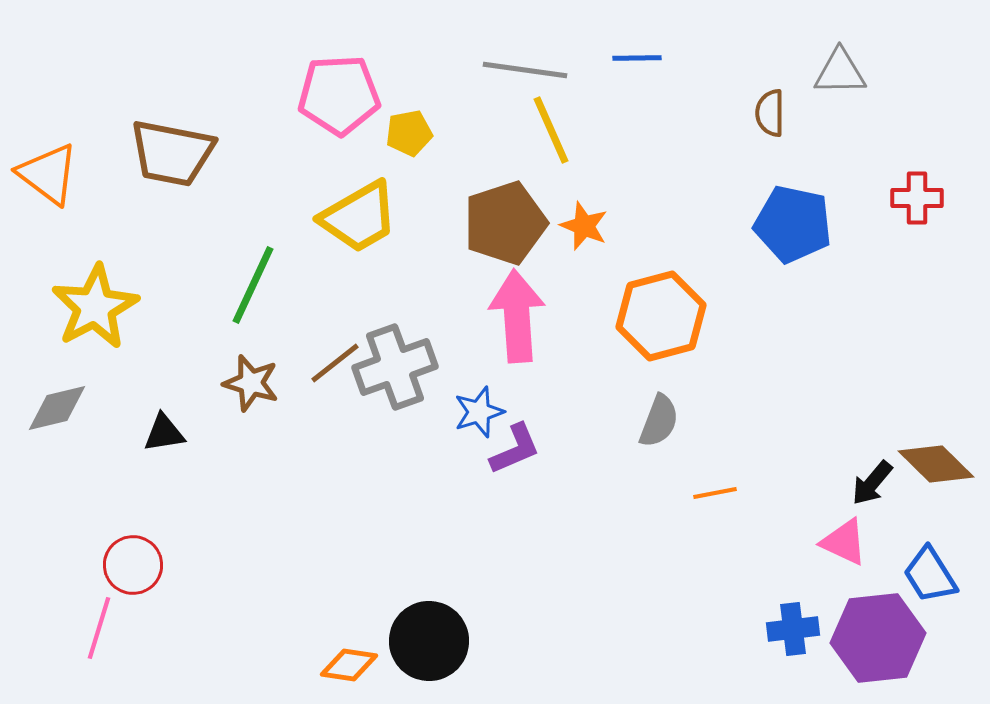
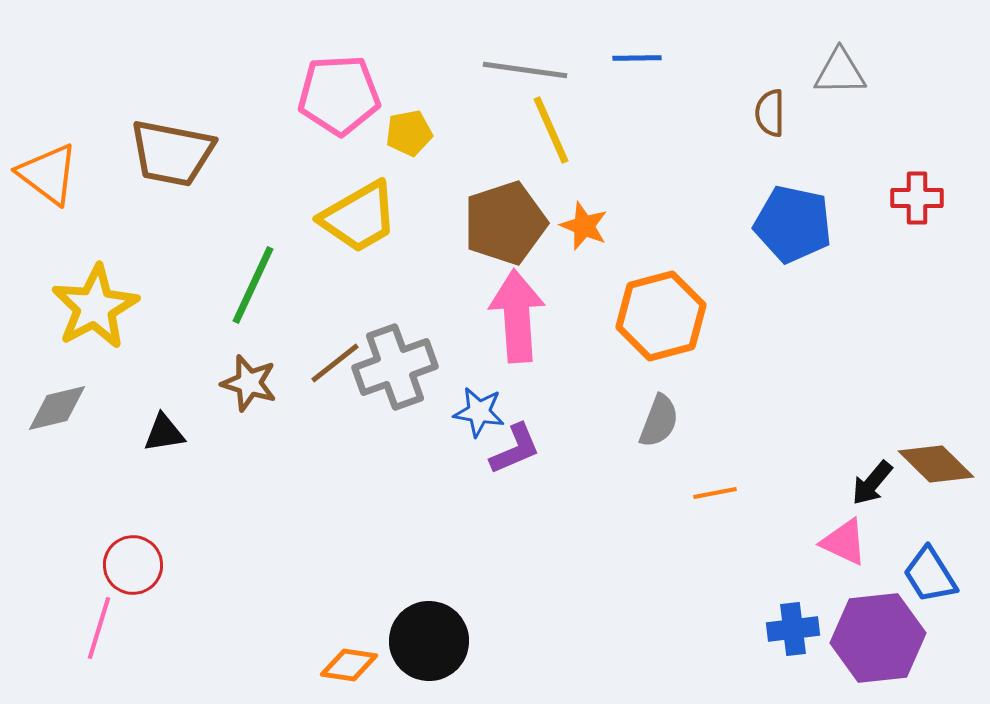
brown star: moved 2 px left
blue star: rotated 27 degrees clockwise
